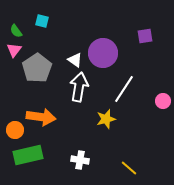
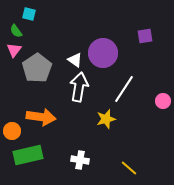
cyan square: moved 13 px left, 7 px up
orange circle: moved 3 px left, 1 px down
